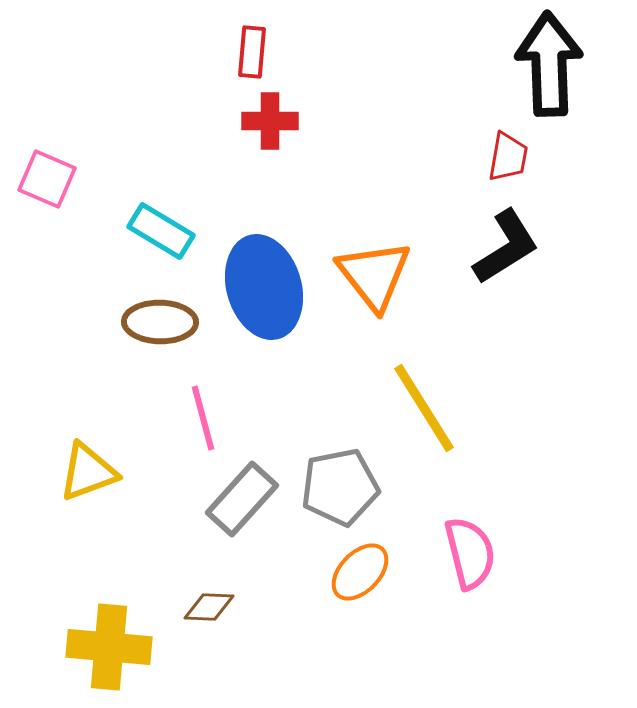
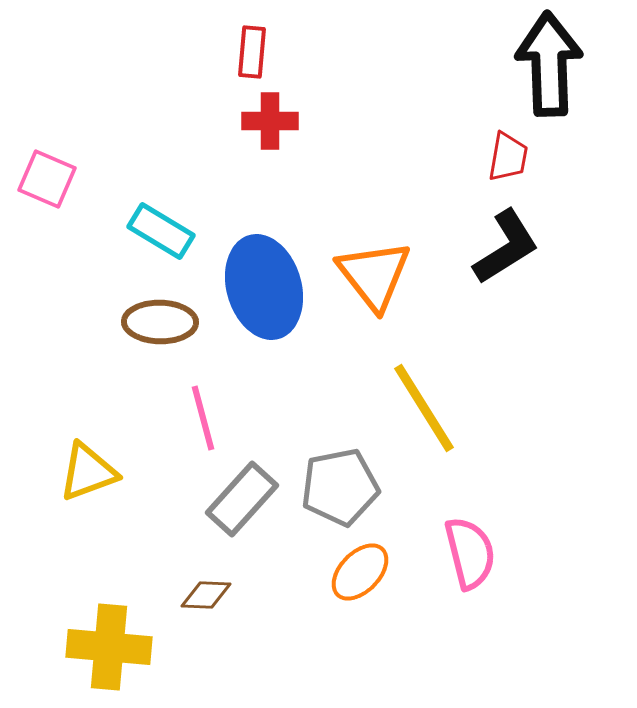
brown diamond: moved 3 px left, 12 px up
